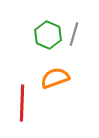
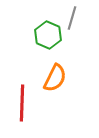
gray line: moved 2 px left, 16 px up
orange semicircle: rotated 136 degrees clockwise
